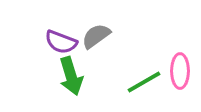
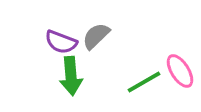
gray semicircle: rotated 8 degrees counterclockwise
pink ellipse: rotated 32 degrees counterclockwise
green arrow: rotated 12 degrees clockwise
